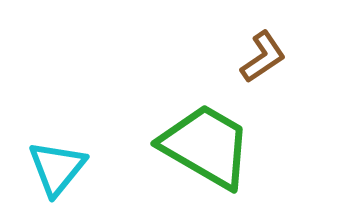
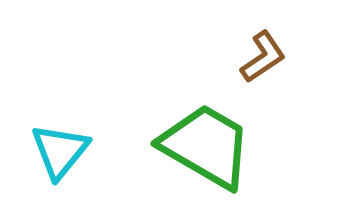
cyan triangle: moved 3 px right, 17 px up
